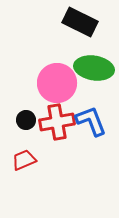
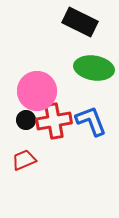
pink circle: moved 20 px left, 8 px down
red cross: moved 3 px left, 1 px up
